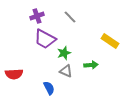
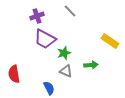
gray line: moved 6 px up
red semicircle: rotated 84 degrees clockwise
